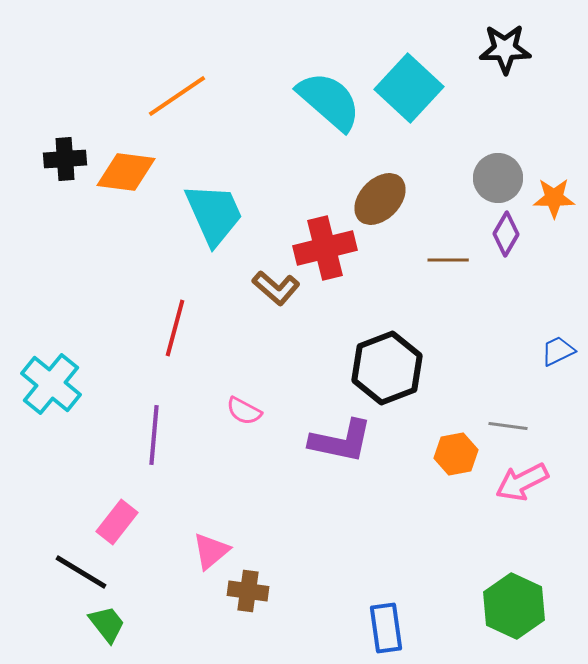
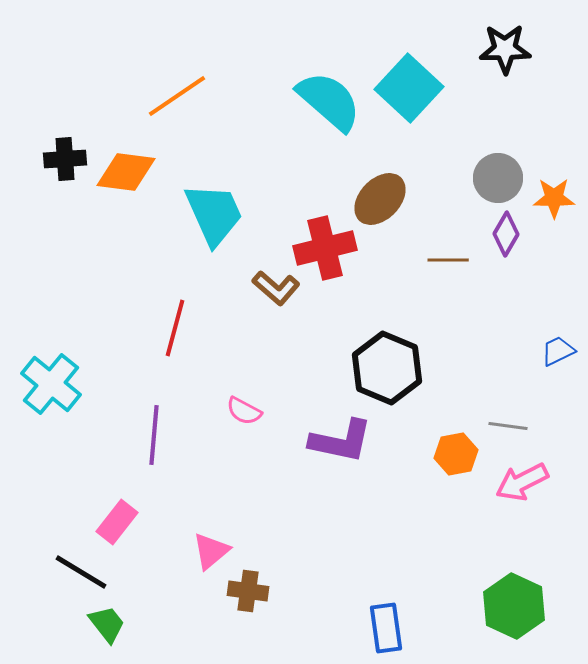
black hexagon: rotated 16 degrees counterclockwise
